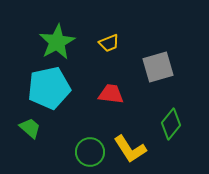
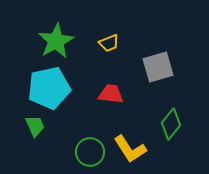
green star: moved 1 px left, 1 px up
green trapezoid: moved 5 px right, 2 px up; rotated 25 degrees clockwise
